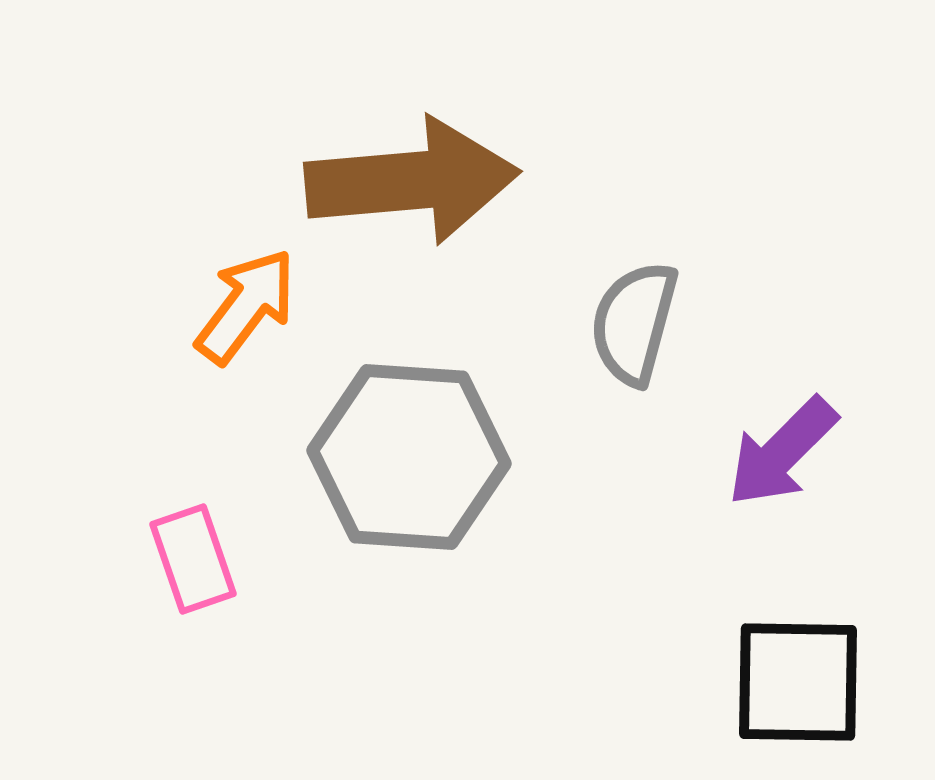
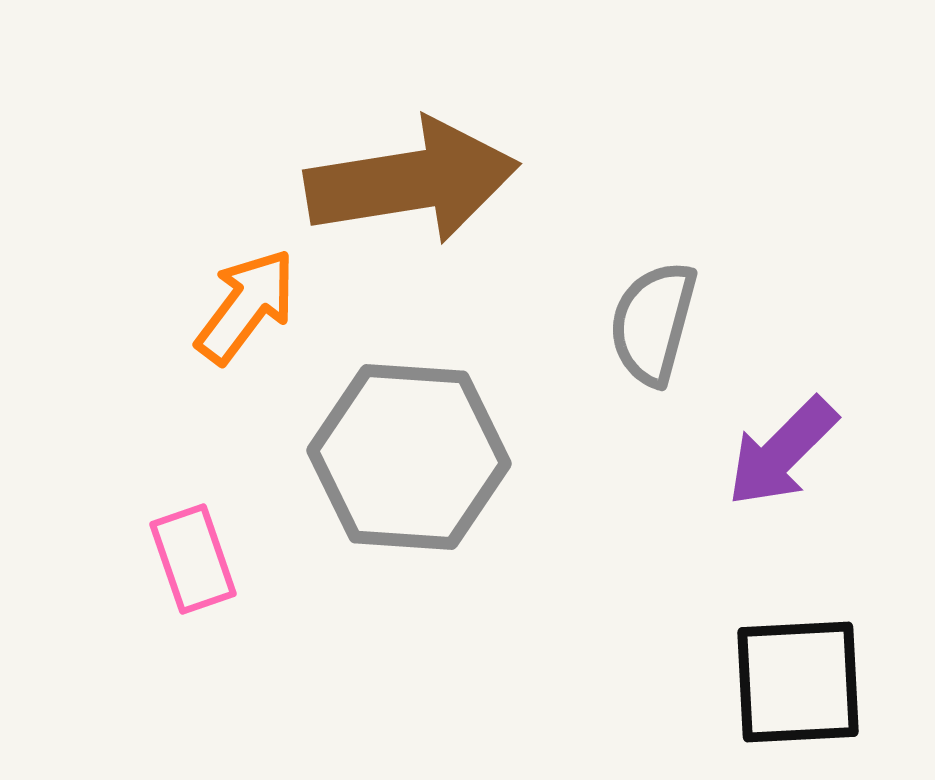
brown arrow: rotated 4 degrees counterclockwise
gray semicircle: moved 19 px right
black square: rotated 4 degrees counterclockwise
